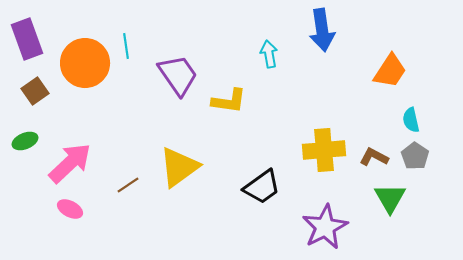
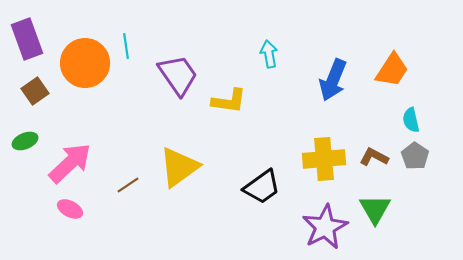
blue arrow: moved 11 px right, 50 px down; rotated 30 degrees clockwise
orange trapezoid: moved 2 px right, 1 px up
yellow cross: moved 9 px down
green triangle: moved 15 px left, 11 px down
